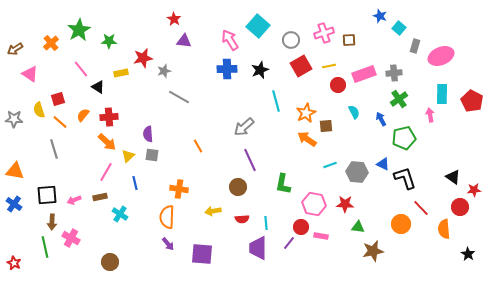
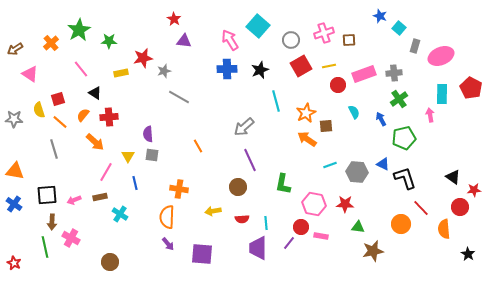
black triangle at (98, 87): moved 3 px left, 6 px down
red pentagon at (472, 101): moved 1 px left, 13 px up
orange arrow at (107, 142): moved 12 px left
yellow triangle at (128, 156): rotated 16 degrees counterclockwise
